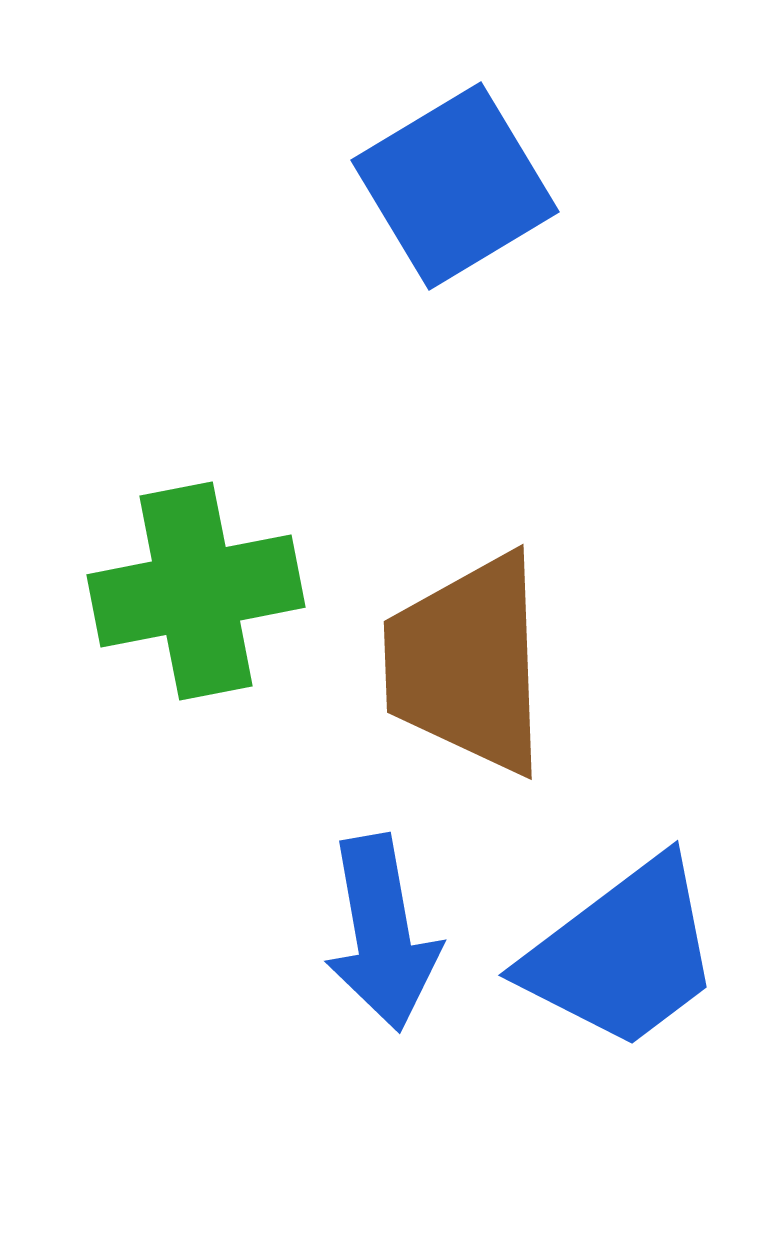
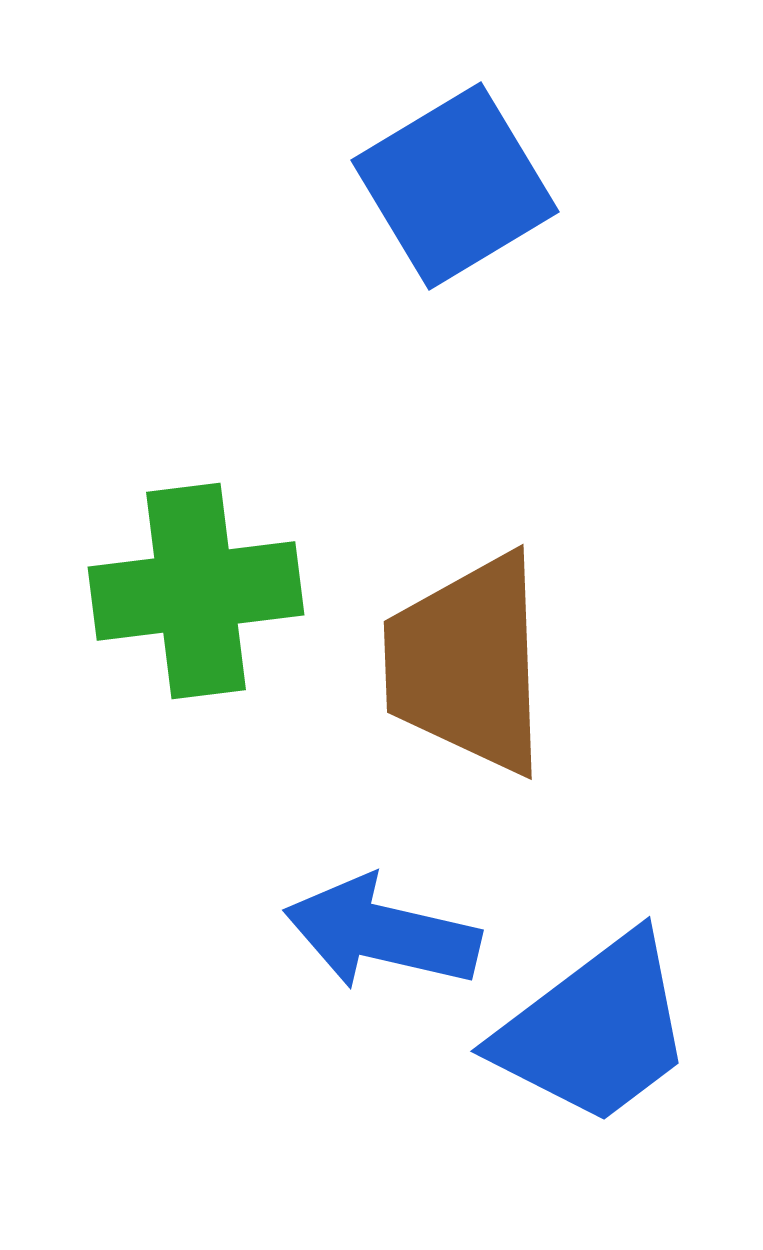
green cross: rotated 4 degrees clockwise
blue arrow: rotated 113 degrees clockwise
blue trapezoid: moved 28 px left, 76 px down
